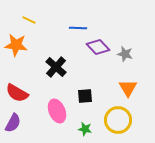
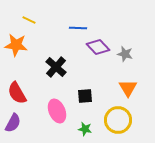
red semicircle: rotated 30 degrees clockwise
